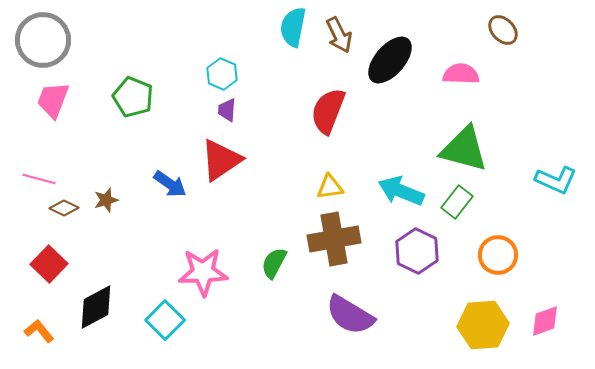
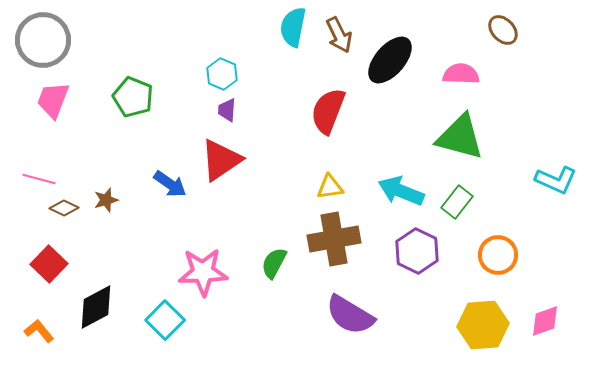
green triangle: moved 4 px left, 12 px up
